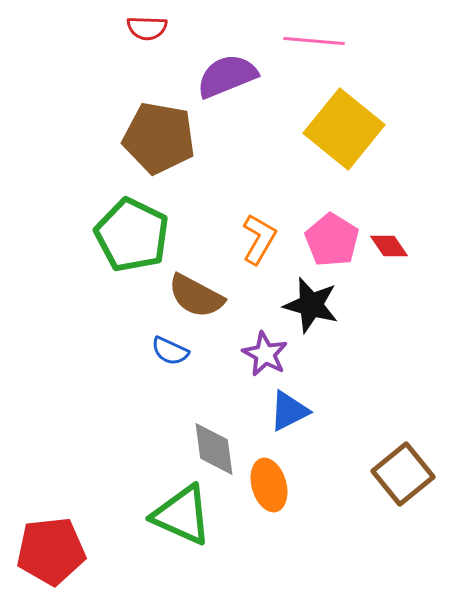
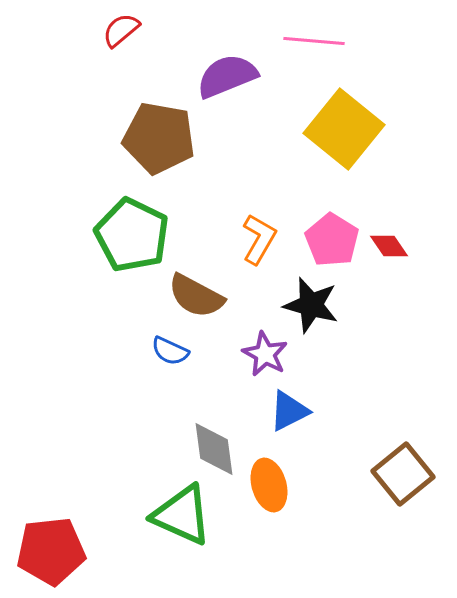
red semicircle: moved 26 px left, 2 px down; rotated 138 degrees clockwise
